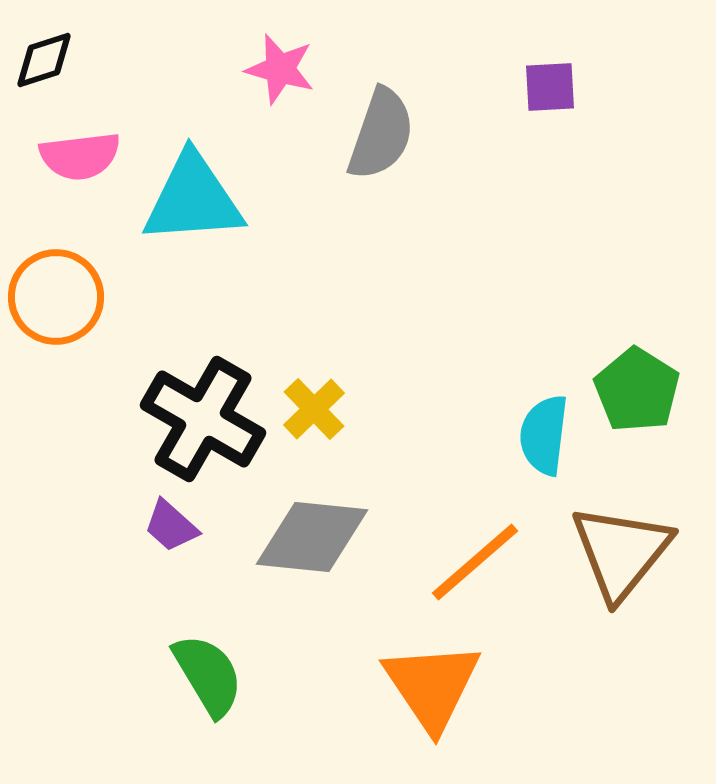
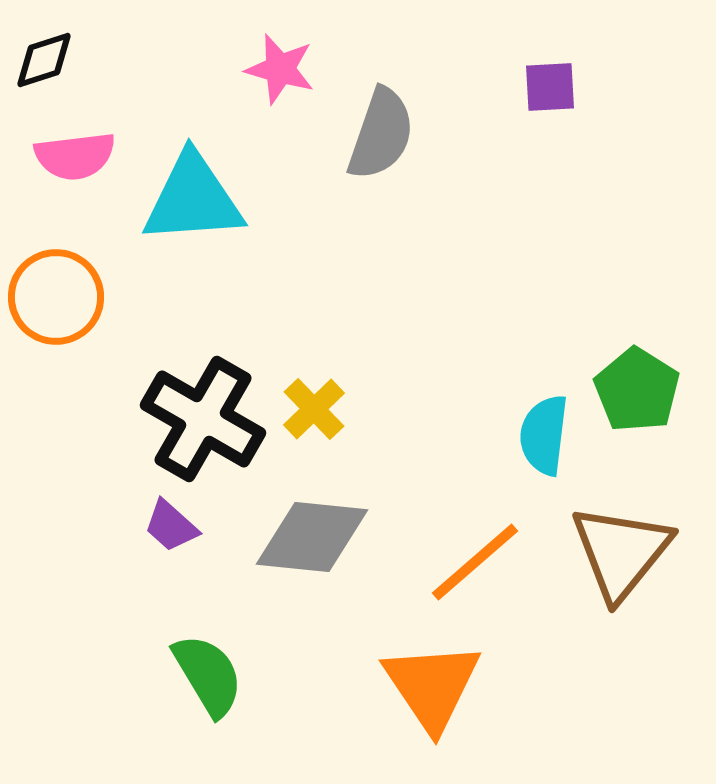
pink semicircle: moved 5 px left
